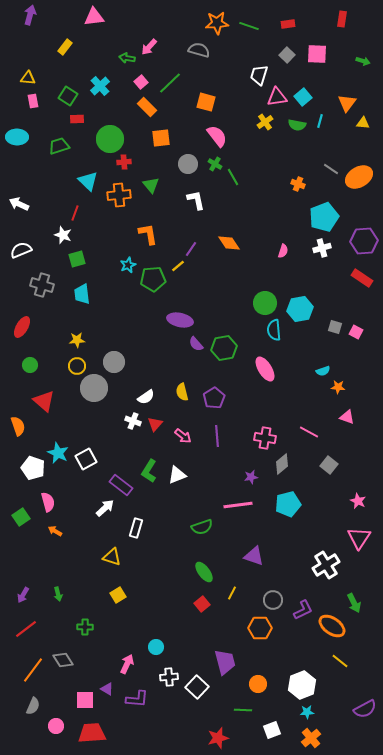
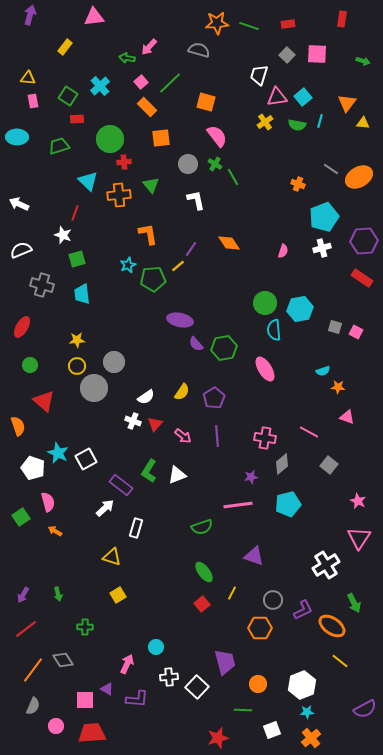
yellow semicircle at (182, 392): rotated 132 degrees counterclockwise
